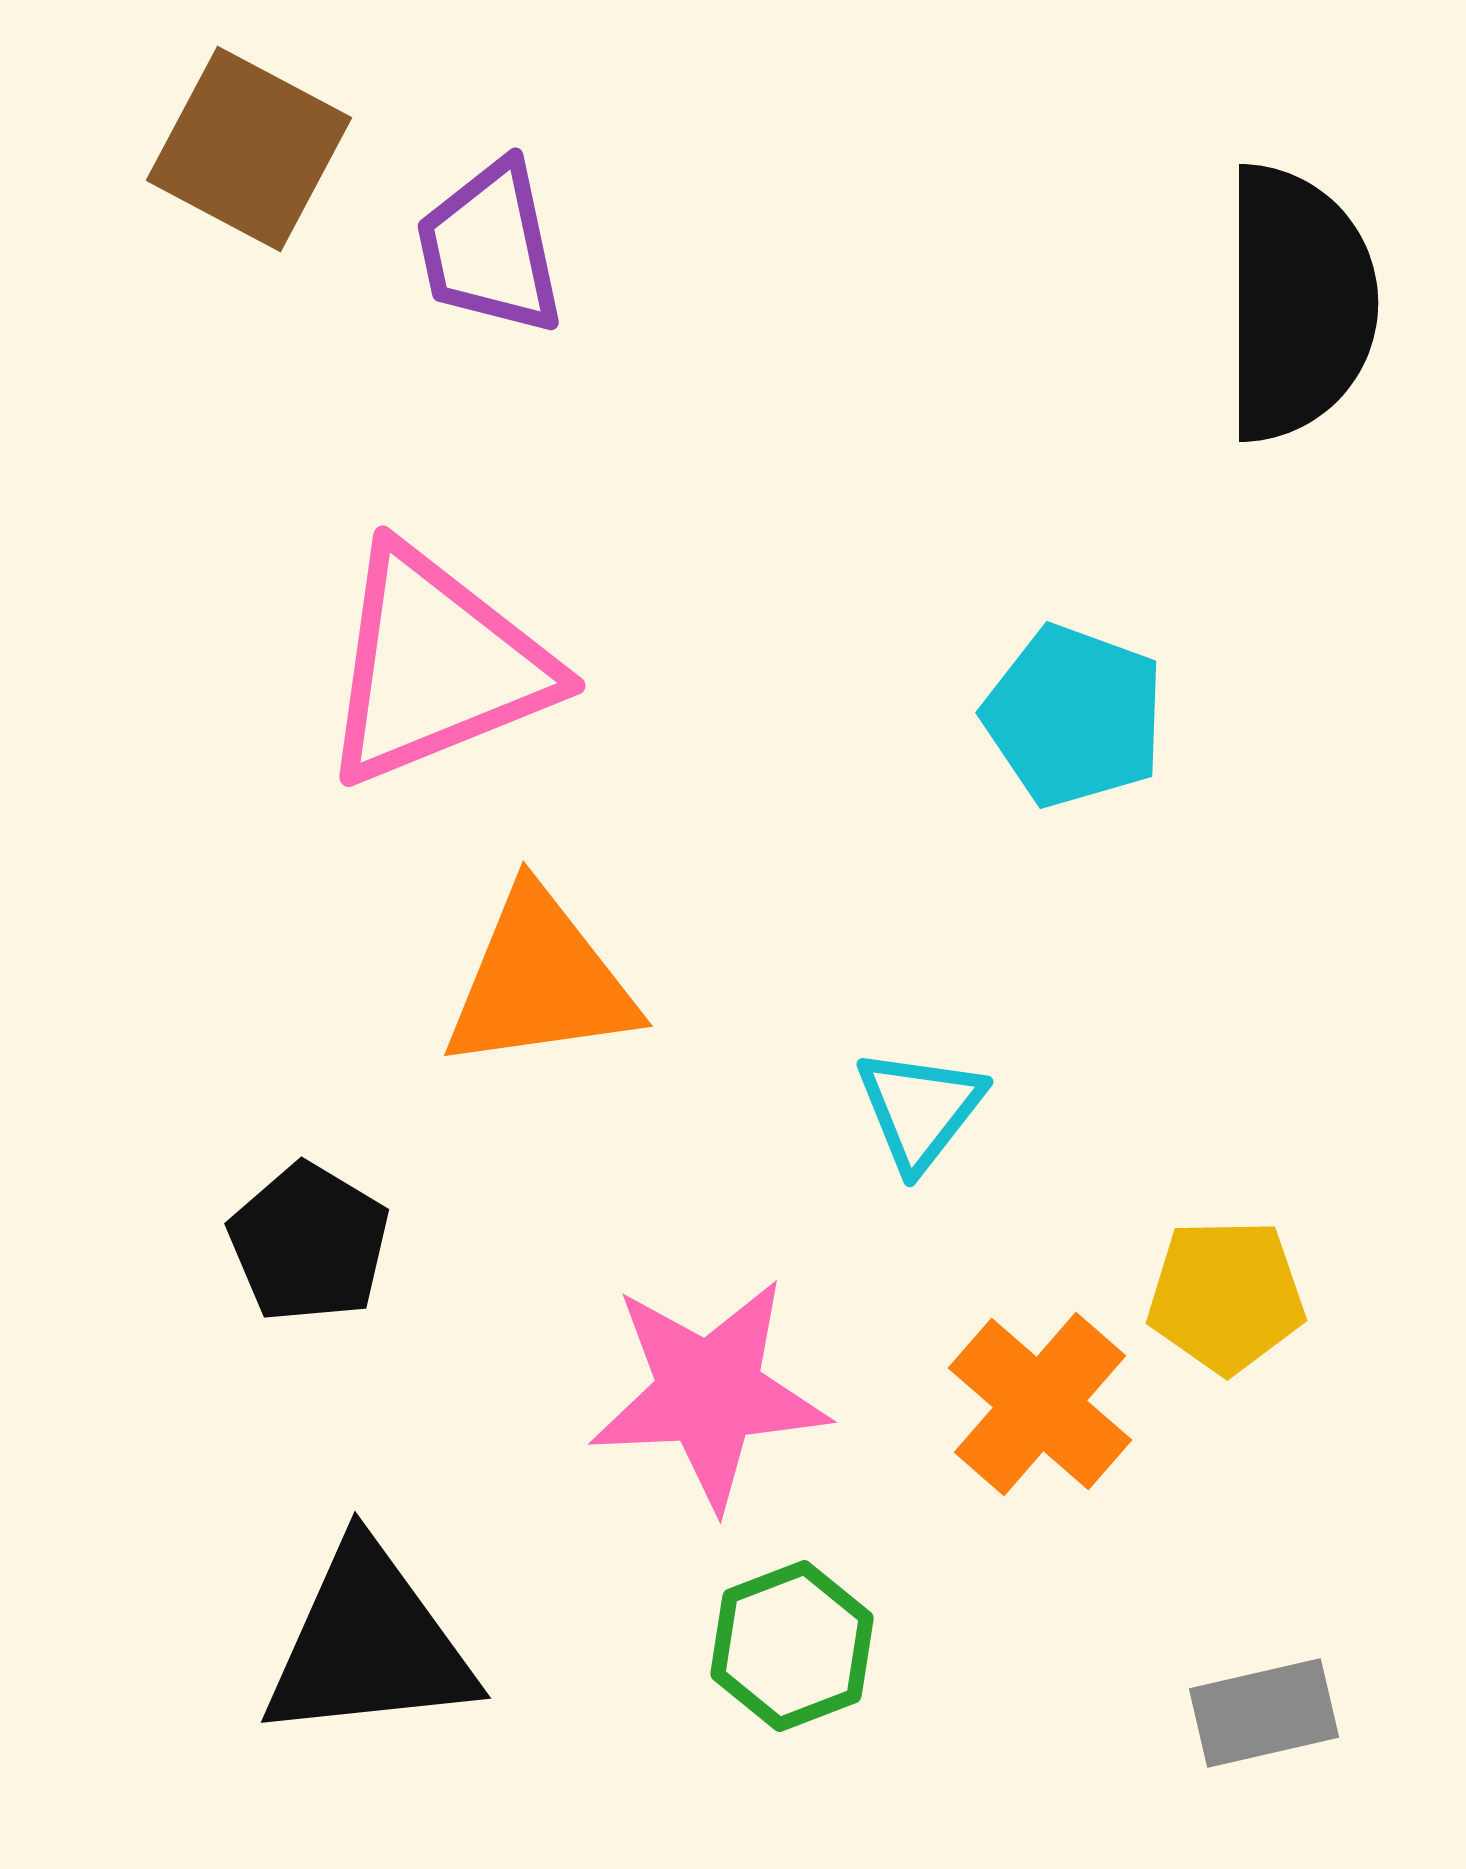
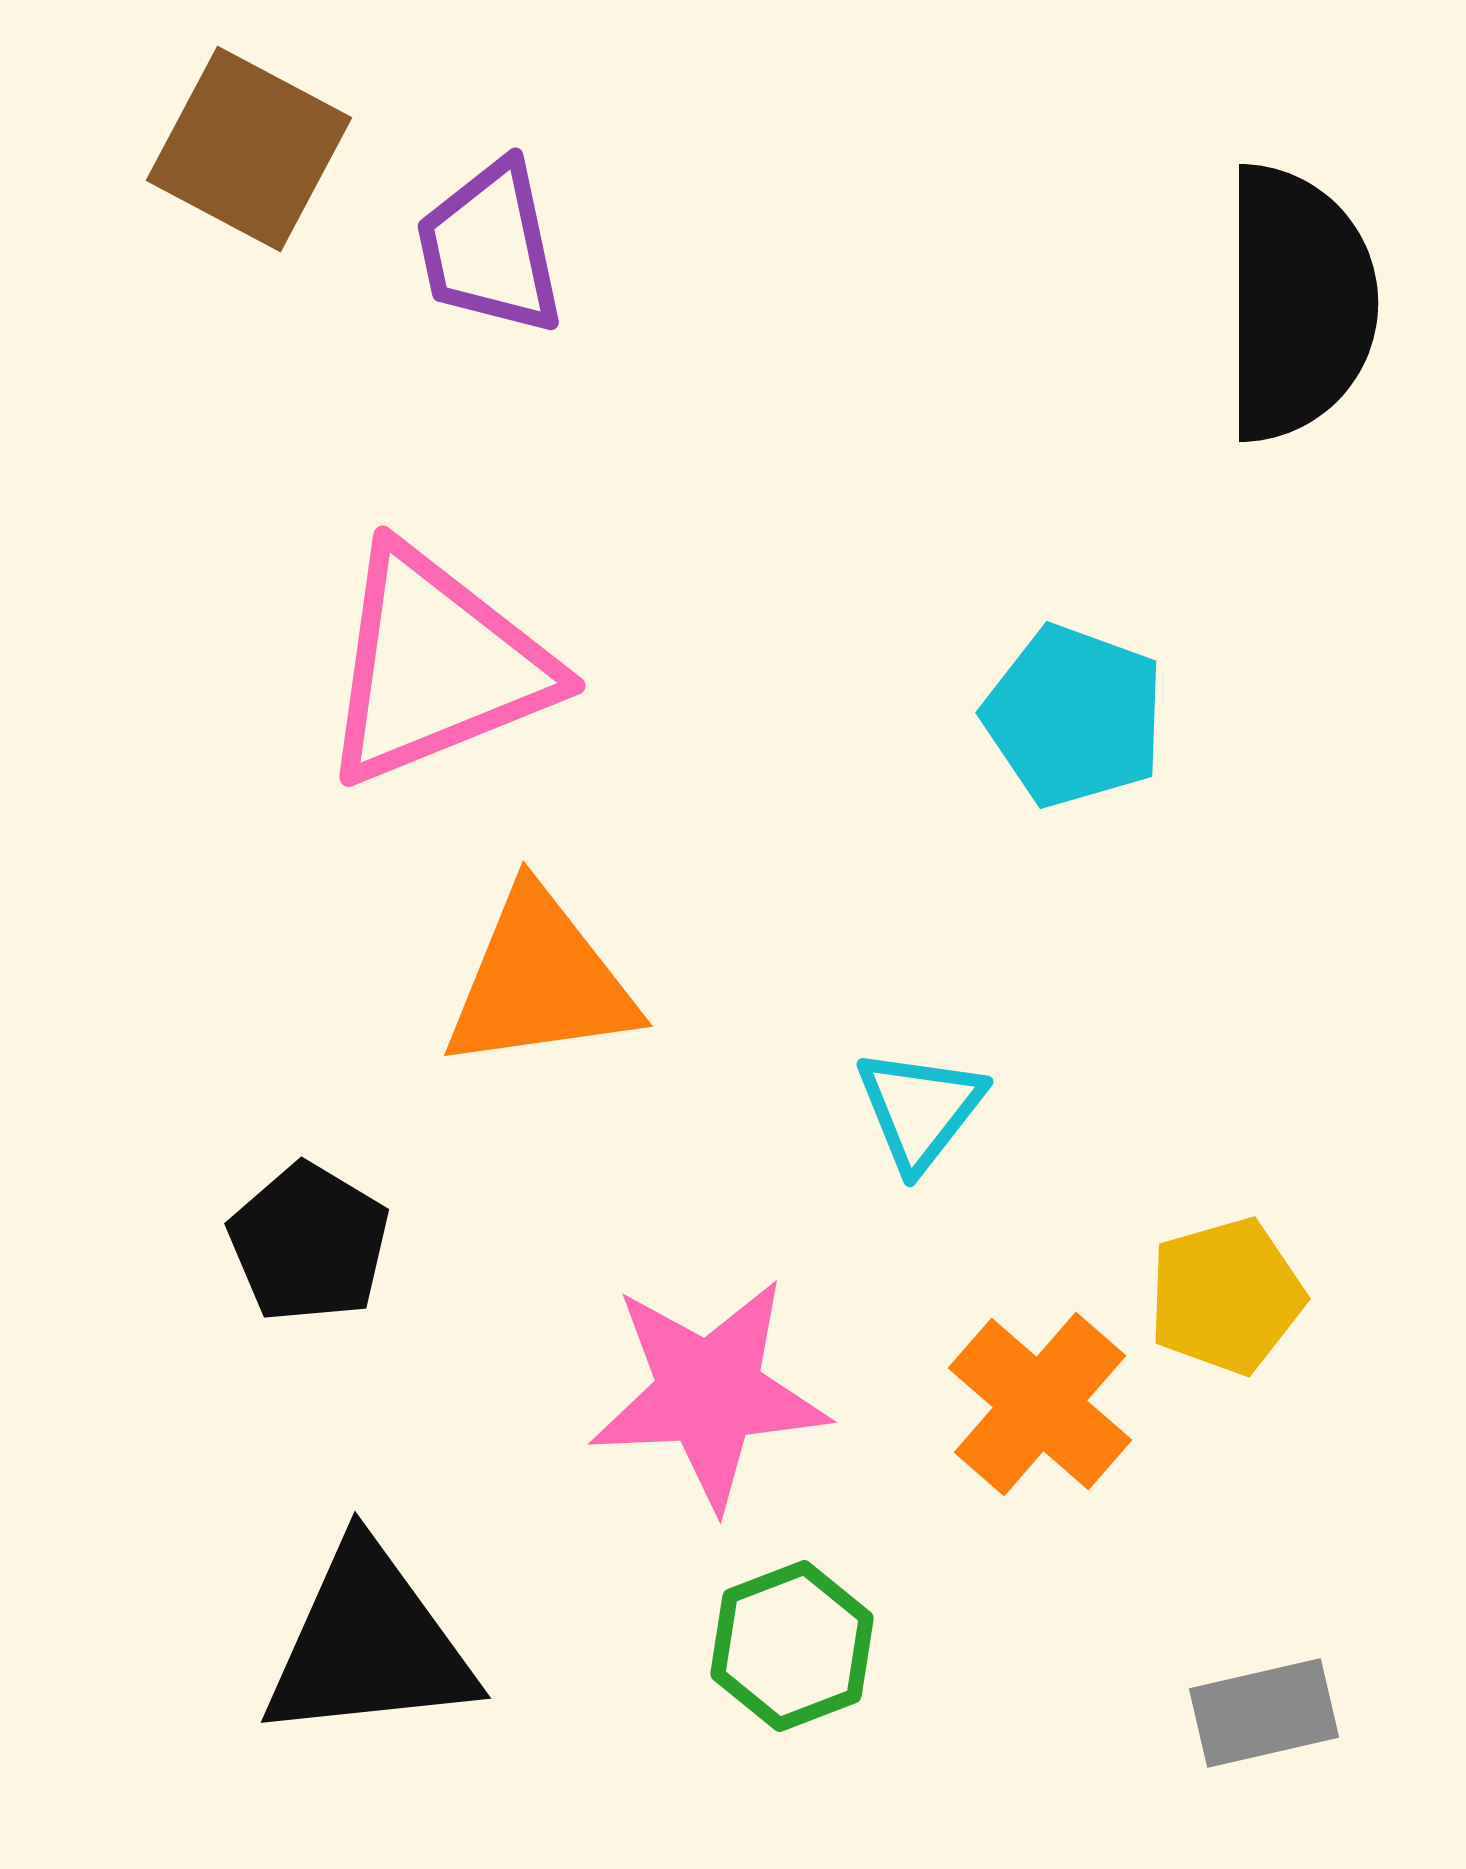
yellow pentagon: rotated 15 degrees counterclockwise
